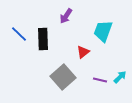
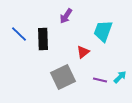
gray square: rotated 15 degrees clockwise
